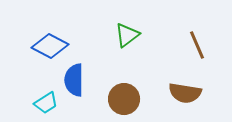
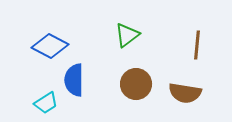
brown line: rotated 28 degrees clockwise
brown circle: moved 12 px right, 15 px up
